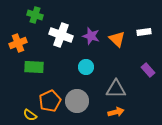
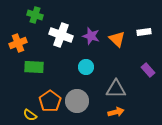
orange pentagon: rotated 10 degrees counterclockwise
